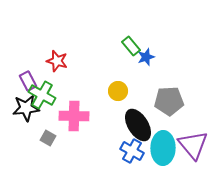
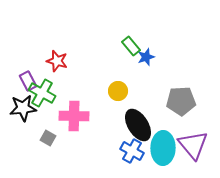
green cross: moved 2 px up
gray pentagon: moved 12 px right
black star: moved 3 px left
